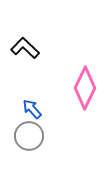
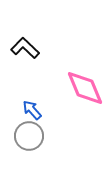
pink diamond: rotated 48 degrees counterclockwise
blue arrow: moved 1 px down
